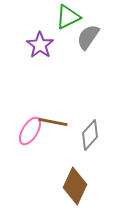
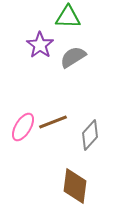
green triangle: rotated 28 degrees clockwise
gray semicircle: moved 15 px left, 20 px down; rotated 24 degrees clockwise
brown line: rotated 32 degrees counterclockwise
pink ellipse: moved 7 px left, 4 px up
brown diamond: rotated 18 degrees counterclockwise
